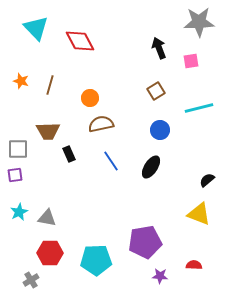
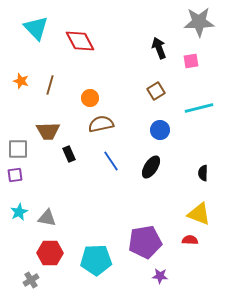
black semicircle: moved 4 px left, 7 px up; rotated 49 degrees counterclockwise
red semicircle: moved 4 px left, 25 px up
